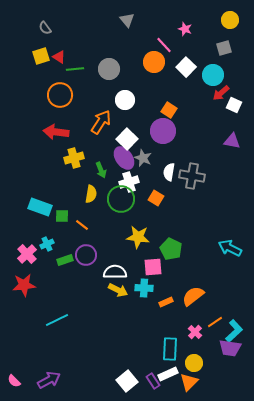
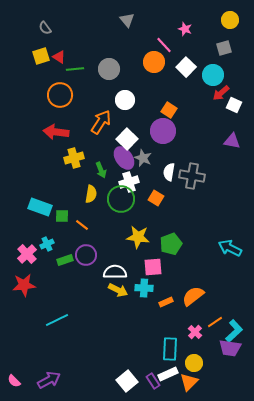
green pentagon at (171, 249): moved 5 px up; rotated 25 degrees clockwise
